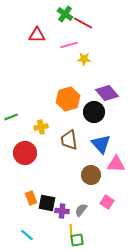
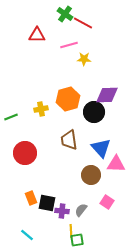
purple diamond: moved 2 px down; rotated 50 degrees counterclockwise
yellow cross: moved 18 px up
blue triangle: moved 4 px down
